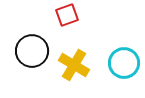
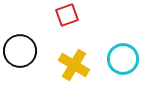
black circle: moved 12 px left
cyan circle: moved 1 px left, 4 px up
